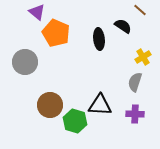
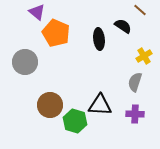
yellow cross: moved 1 px right, 1 px up
